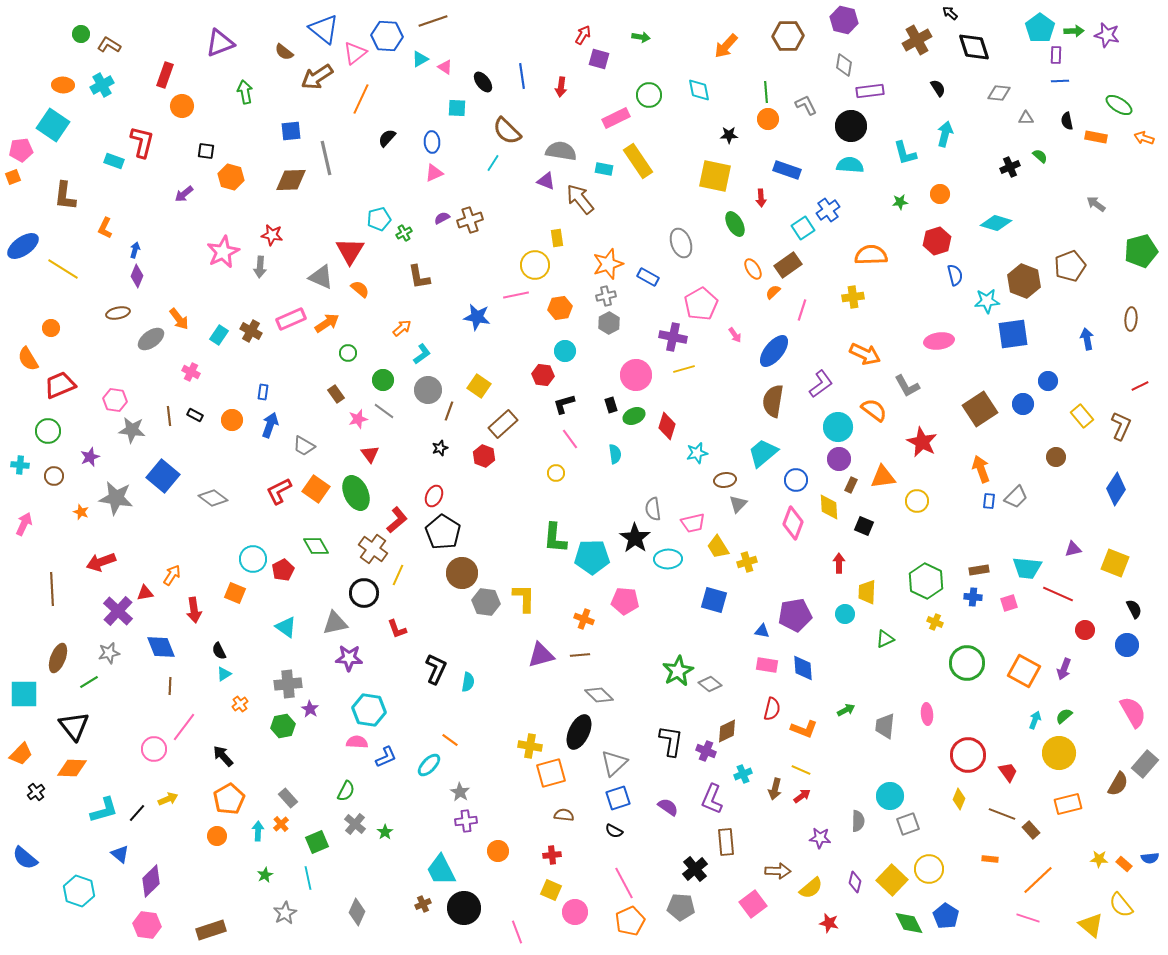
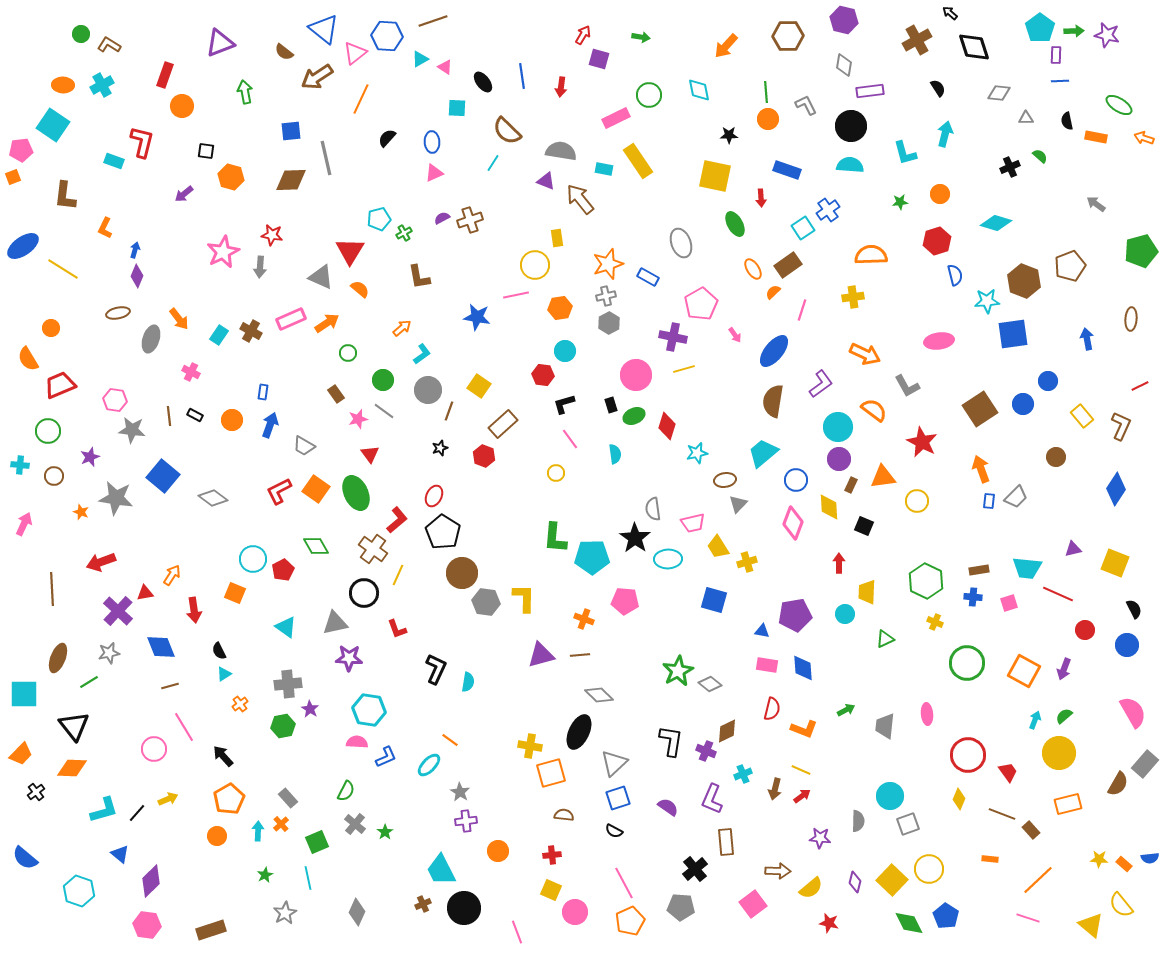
gray ellipse at (151, 339): rotated 36 degrees counterclockwise
brown line at (170, 686): rotated 72 degrees clockwise
pink line at (184, 727): rotated 68 degrees counterclockwise
